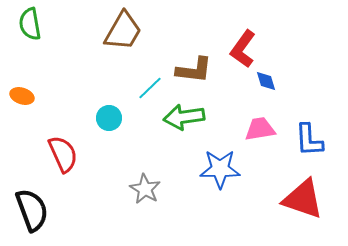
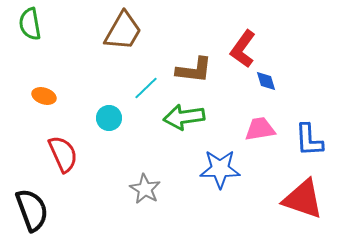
cyan line: moved 4 px left
orange ellipse: moved 22 px right
